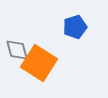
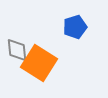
gray diamond: rotated 10 degrees clockwise
